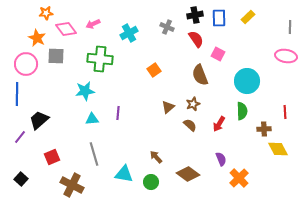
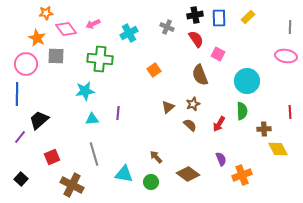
red line at (285, 112): moved 5 px right
orange cross at (239, 178): moved 3 px right, 3 px up; rotated 24 degrees clockwise
